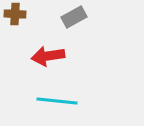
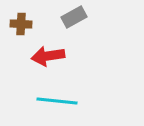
brown cross: moved 6 px right, 10 px down
